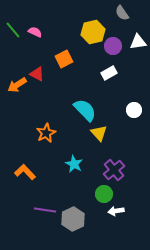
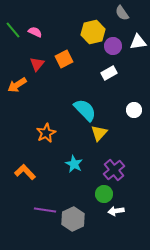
red triangle: moved 10 px up; rotated 42 degrees clockwise
yellow triangle: rotated 24 degrees clockwise
